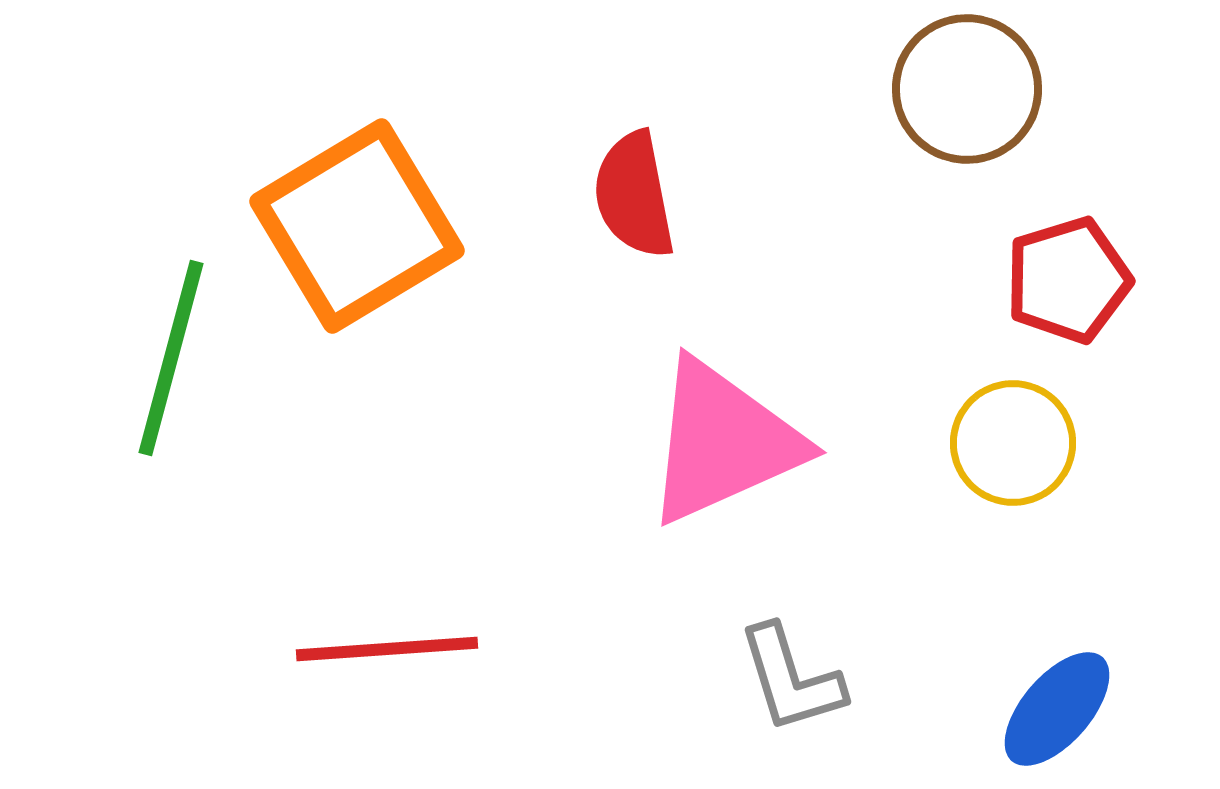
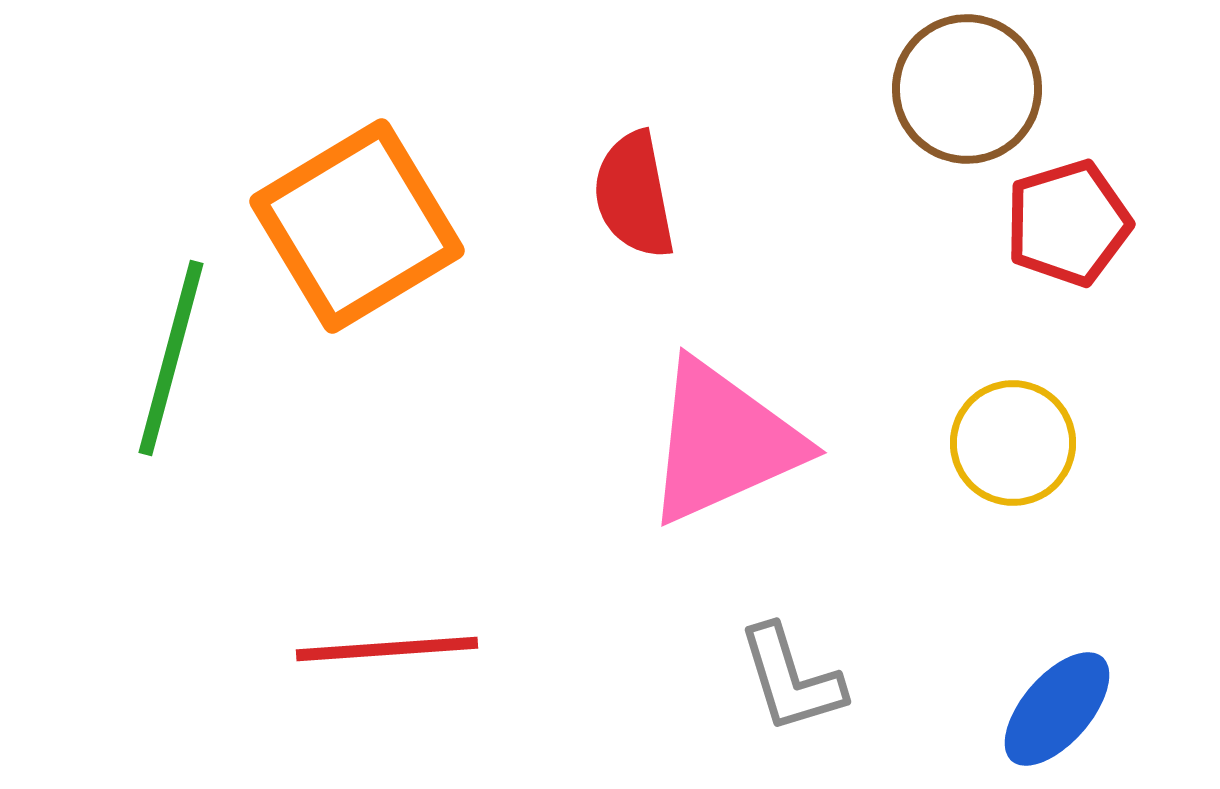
red pentagon: moved 57 px up
